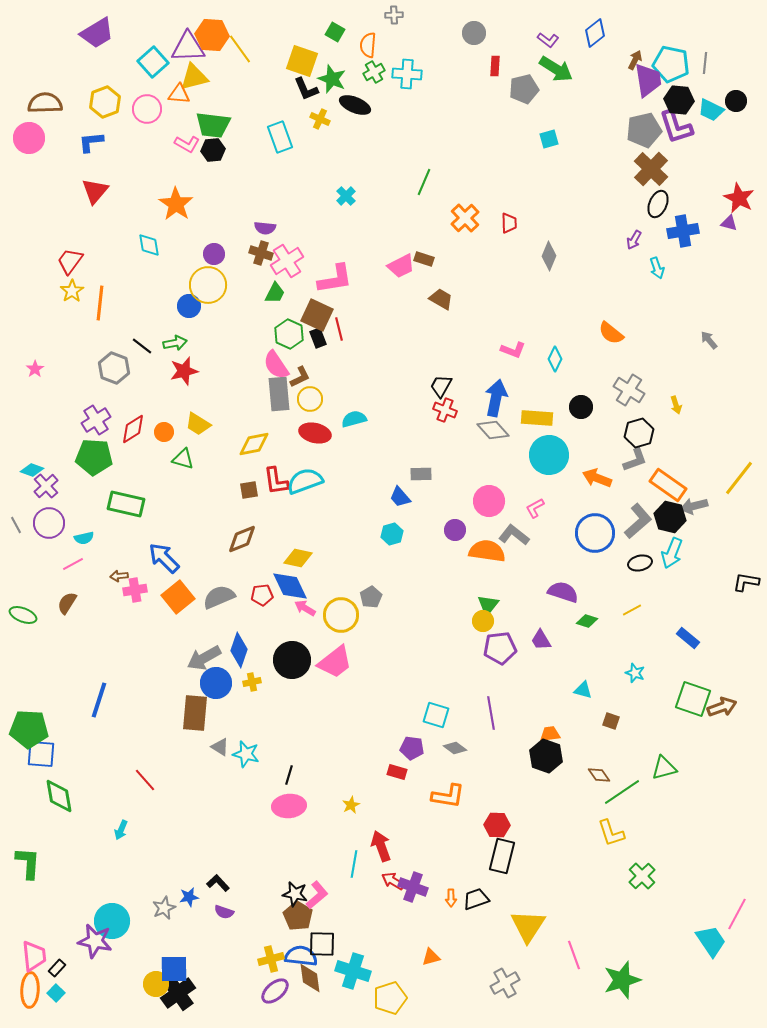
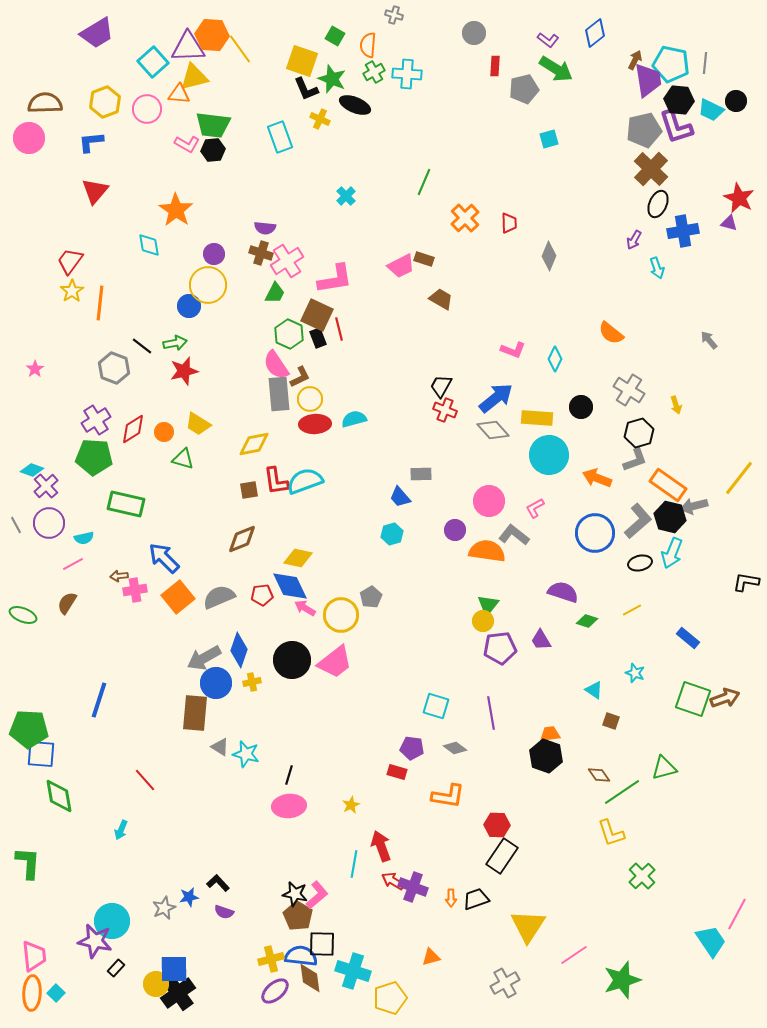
gray cross at (394, 15): rotated 18 degrees clockwise
green square at (335, 32): moved 4 px down
orange star at (176, 204): moved 6 px down
blue arrow at (496, 398): rotated 39 degrees clockwise
red ellipse at (315, 433): moved 9 px up; rotated 16 degrees counterclockwise
cyan triangle at (583, 690): moved 11 px right; rotated 18 degrees clockwise
brown arrow at (722, 707): moved 3 px right, 9 px up
cyan square at (436, 715): moved 9 px up
black rectangle at (502, 856): rotated 20 degrees clockwise
pink line at (574, 955): rotated 76 degrees clockwise
black rectangle at (57, 968): moved 59 px right
orange ellipse at (30, 990): moved 2 px right, 3 px down
